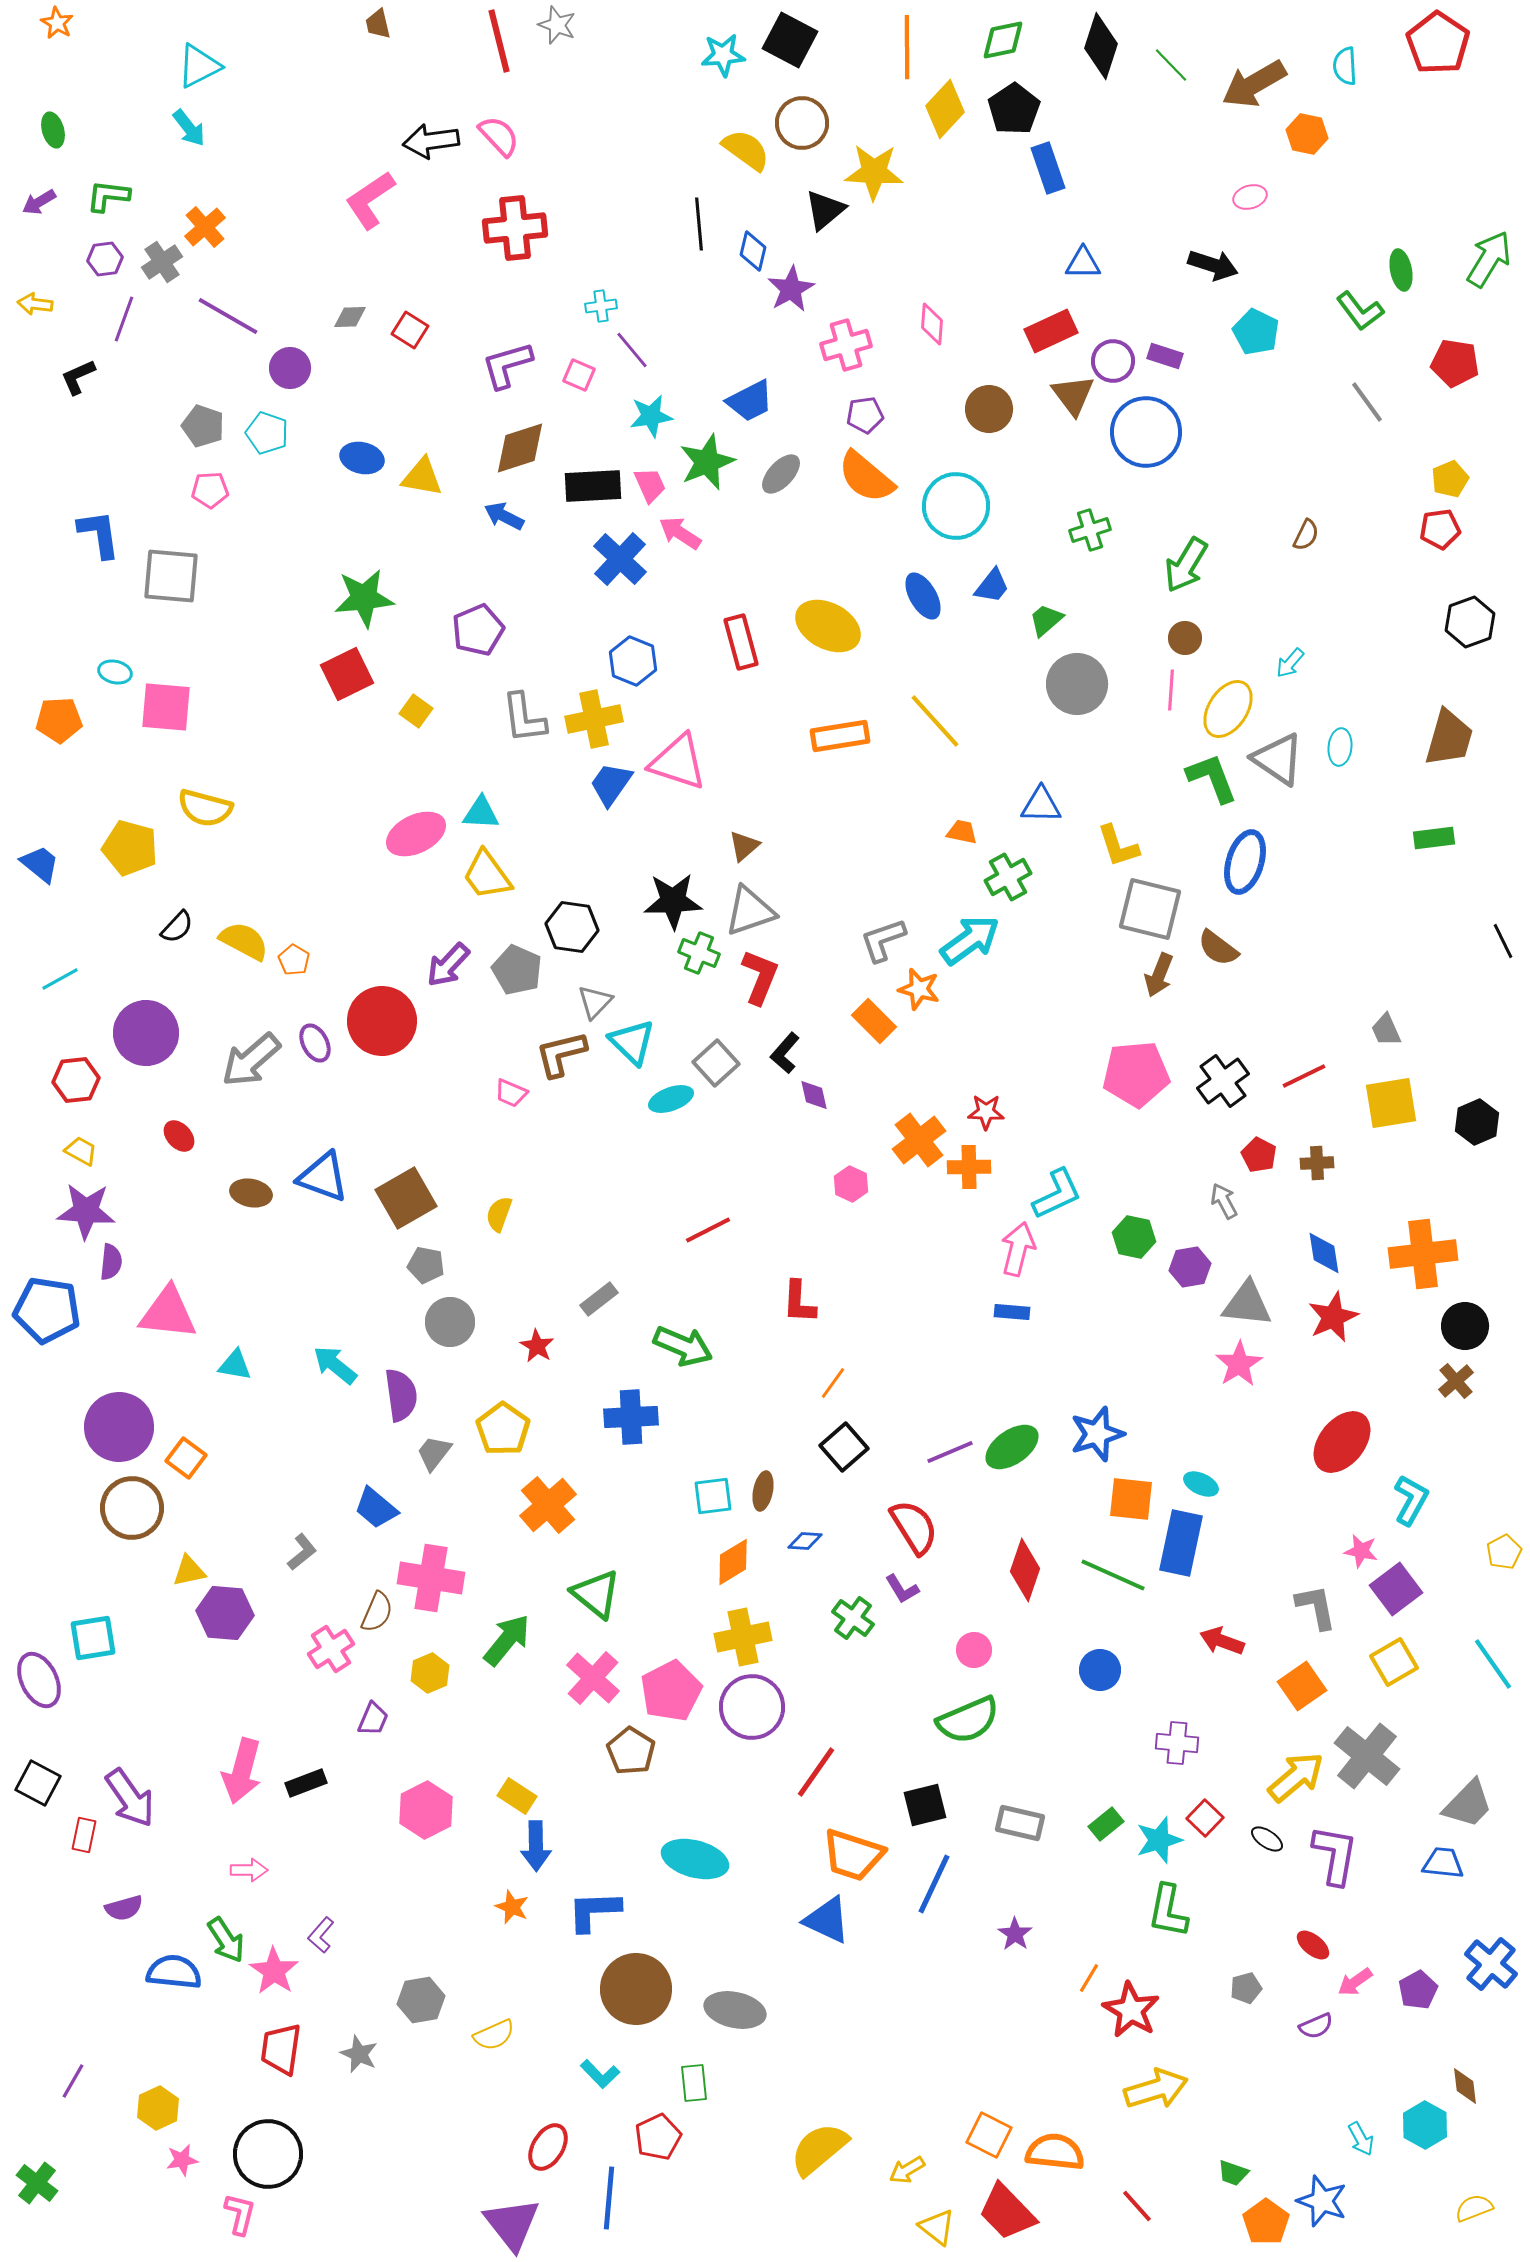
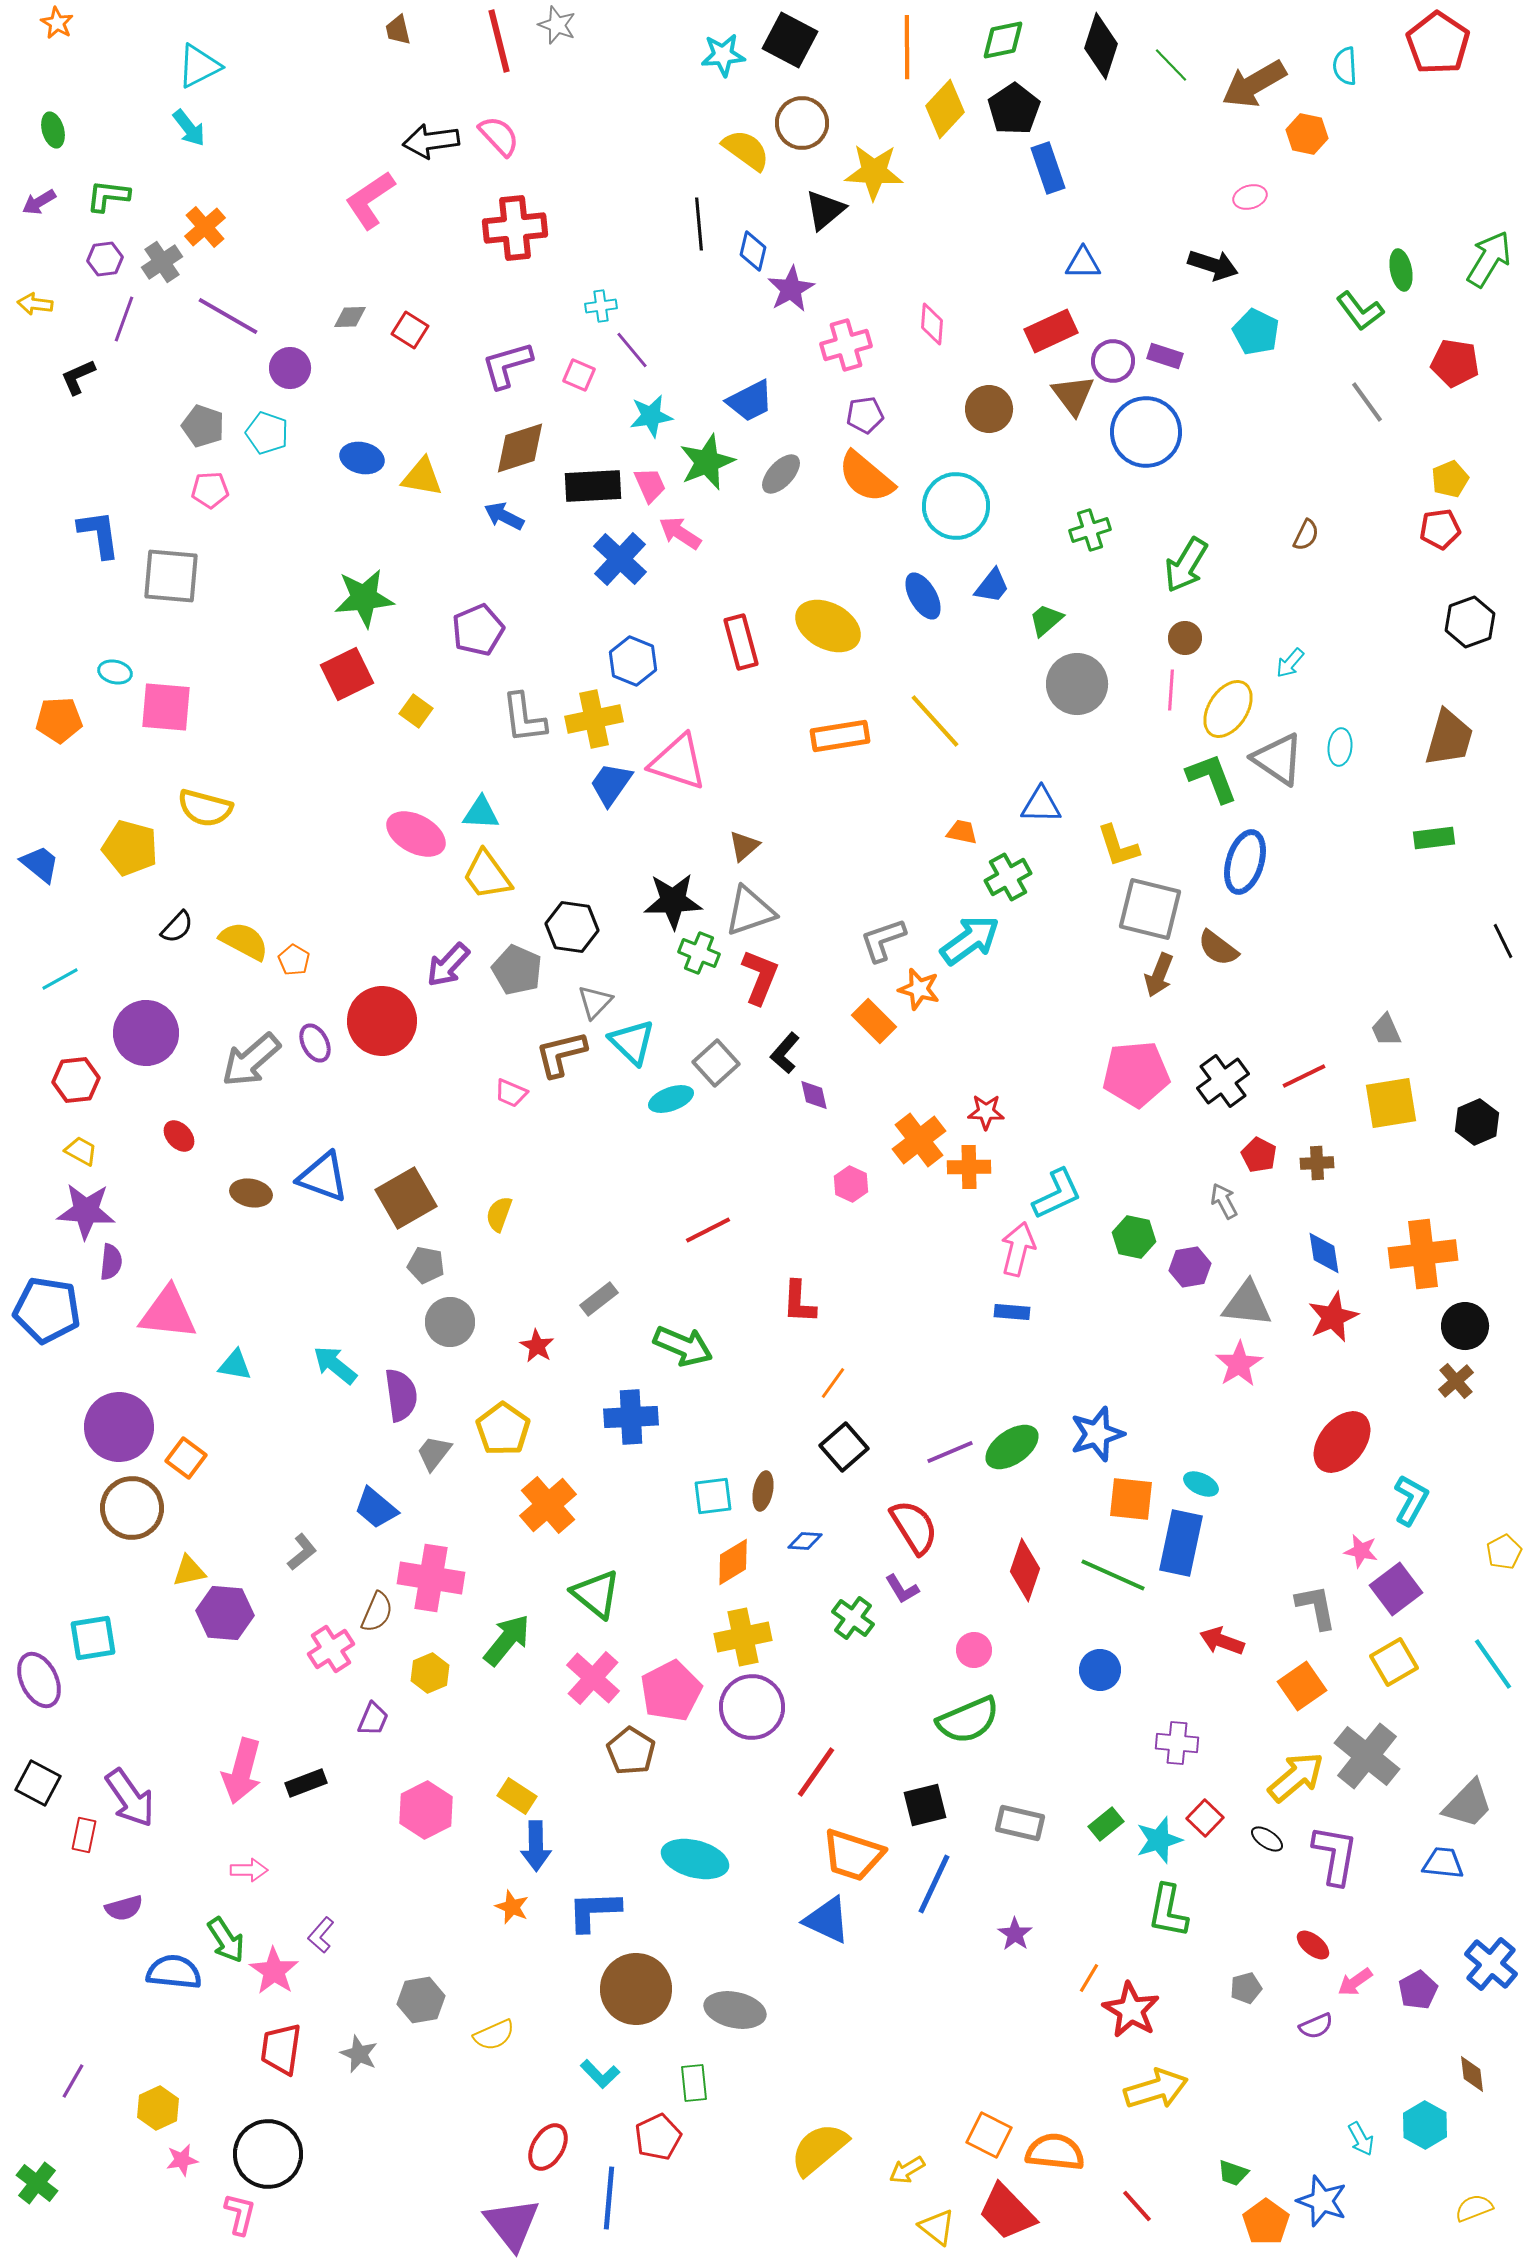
brown trapezoid at (378, 24): moved 20 px right, 6 px down
pink ellipse at (416, 834): rotated 54 degrees clockwise
brown diamond at (1465, 2086): moved 7 px right, 12 px up
